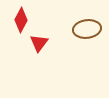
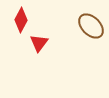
brown ellipse: moved 4 px right, 3 px up; rotated 52 degrees clockwise
